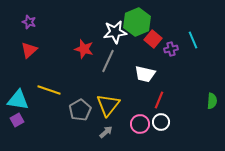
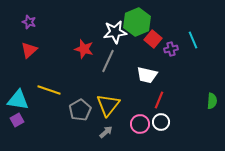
white trapezoid: moved 2 px right, 1 px down
